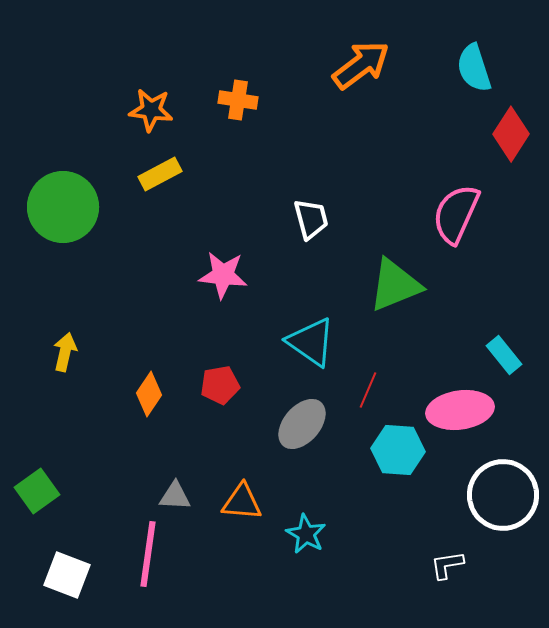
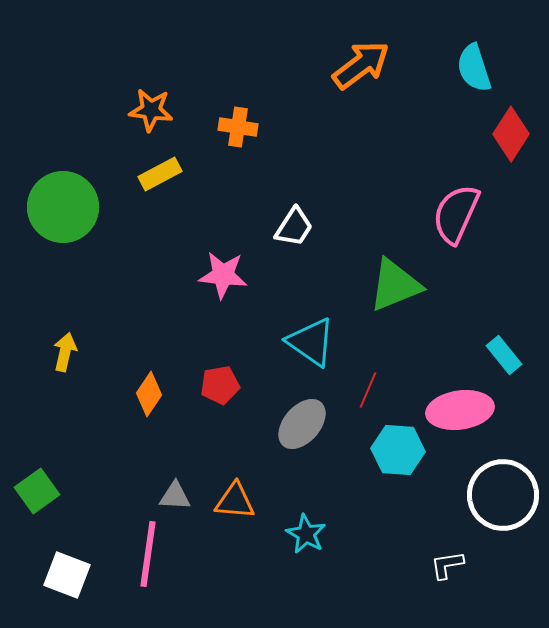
orange cross: moved 27 px down
white trapezoid: moved 17 px left, 8 px down; rotated 48 degrees clockwise
orange triangle: moved 7 px left, 1 px up
